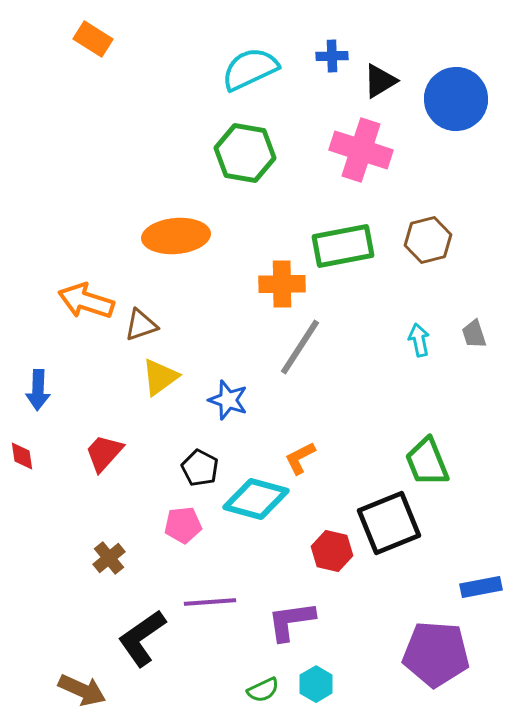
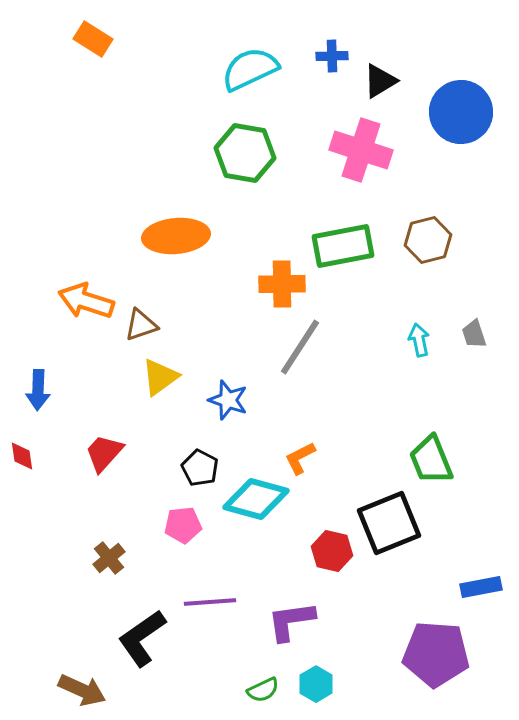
blue circle: moved 5 px right, 13 px down
green trapezoid: moved 4 px right, 2 px up
